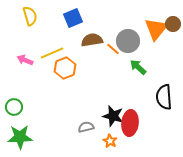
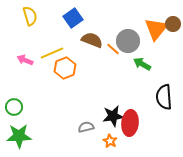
blue square: rotated 12 degrees counterclockwise
brown semicircle: rotated 30 degrees clockwise
green arrow: moved 4 px right, 3 px up; rotated 12 degrees counterclockwise
black star: rotated 25 degrees counterclockwise
green star: moved 1 px left, 1 px up
